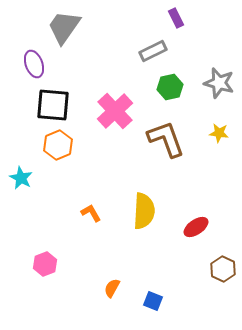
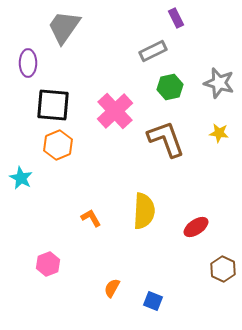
purple ellipse: moved 6 px left, 1 px up; rotated 20 degrees clockwise
orange L-shape: moved 5 px down
pink hexagon: moved 3 px right
